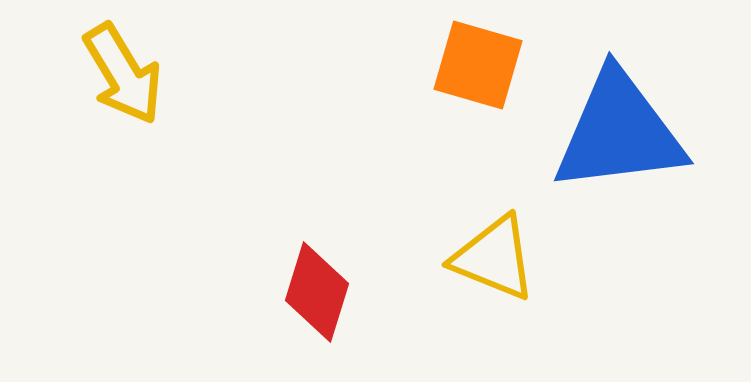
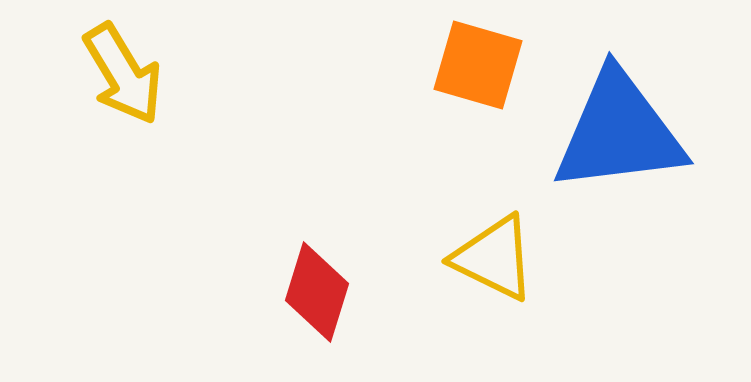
yellow triangle: rotated 4 degrees clockwise
